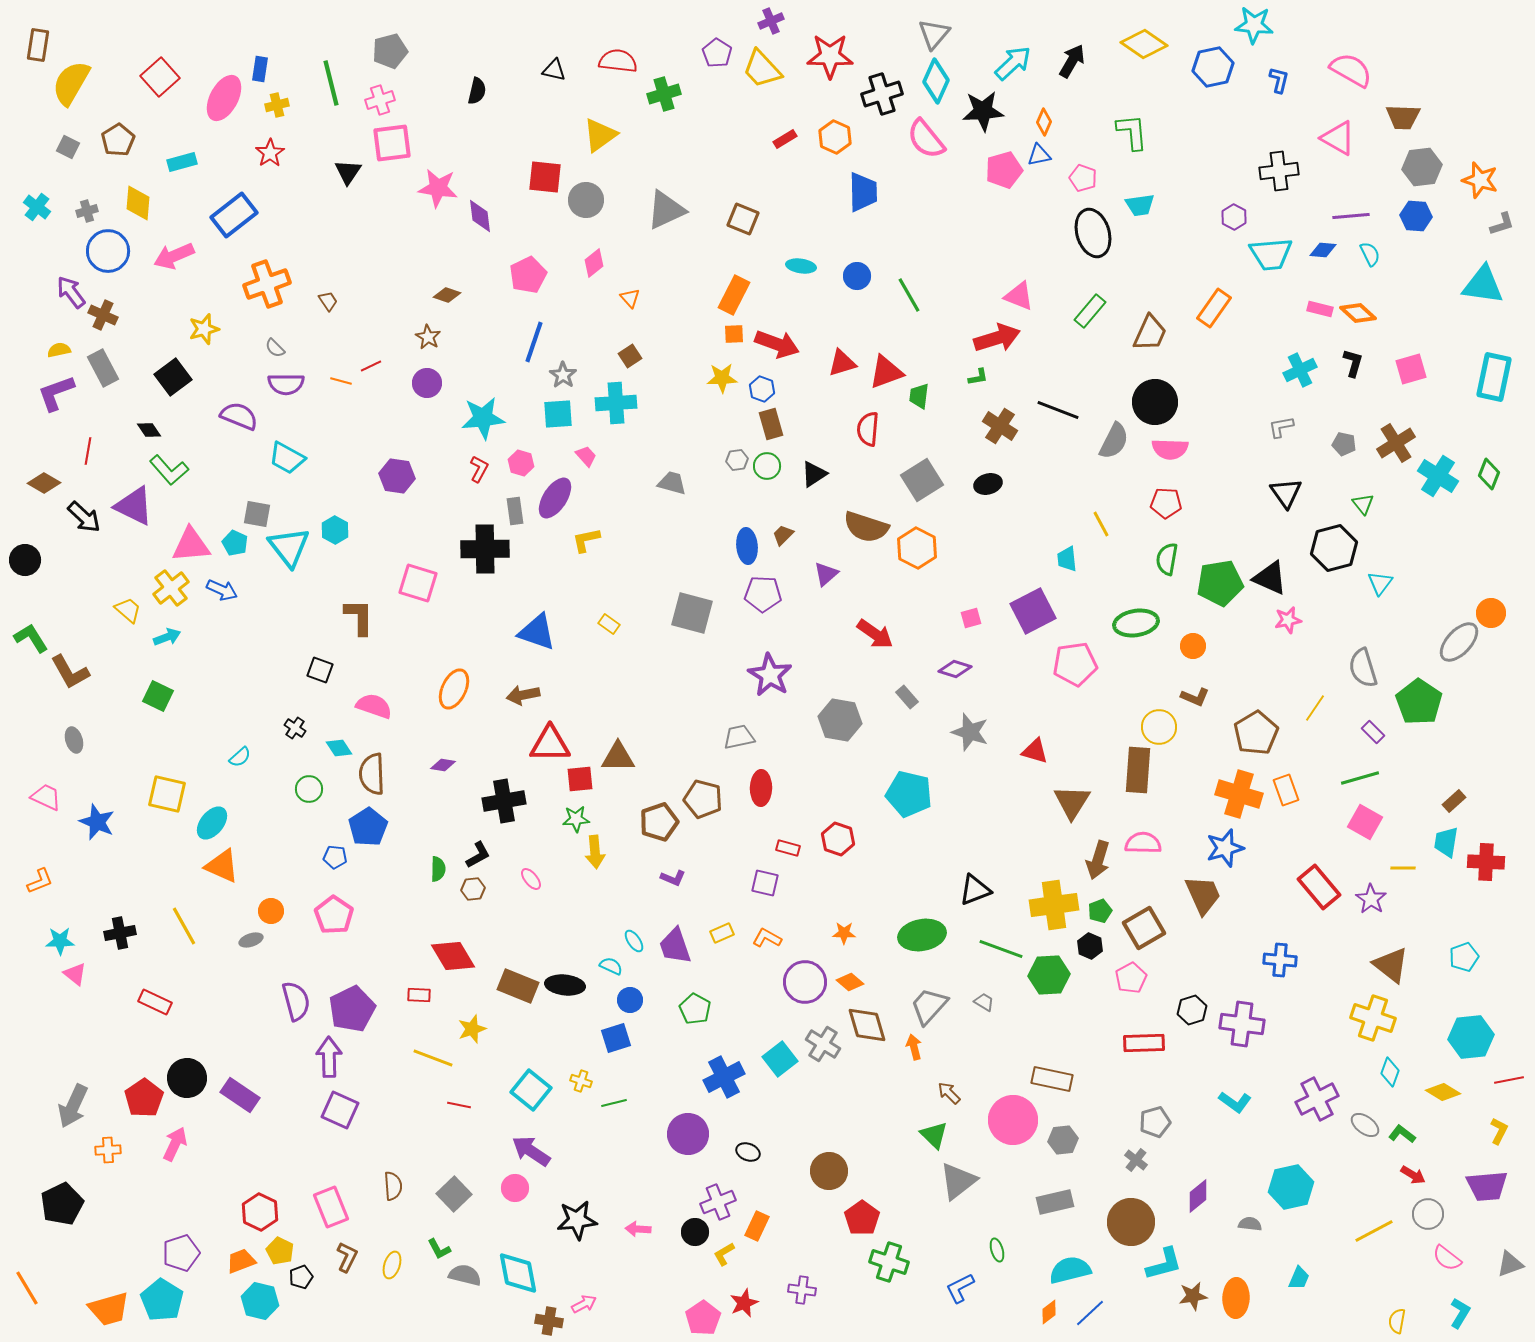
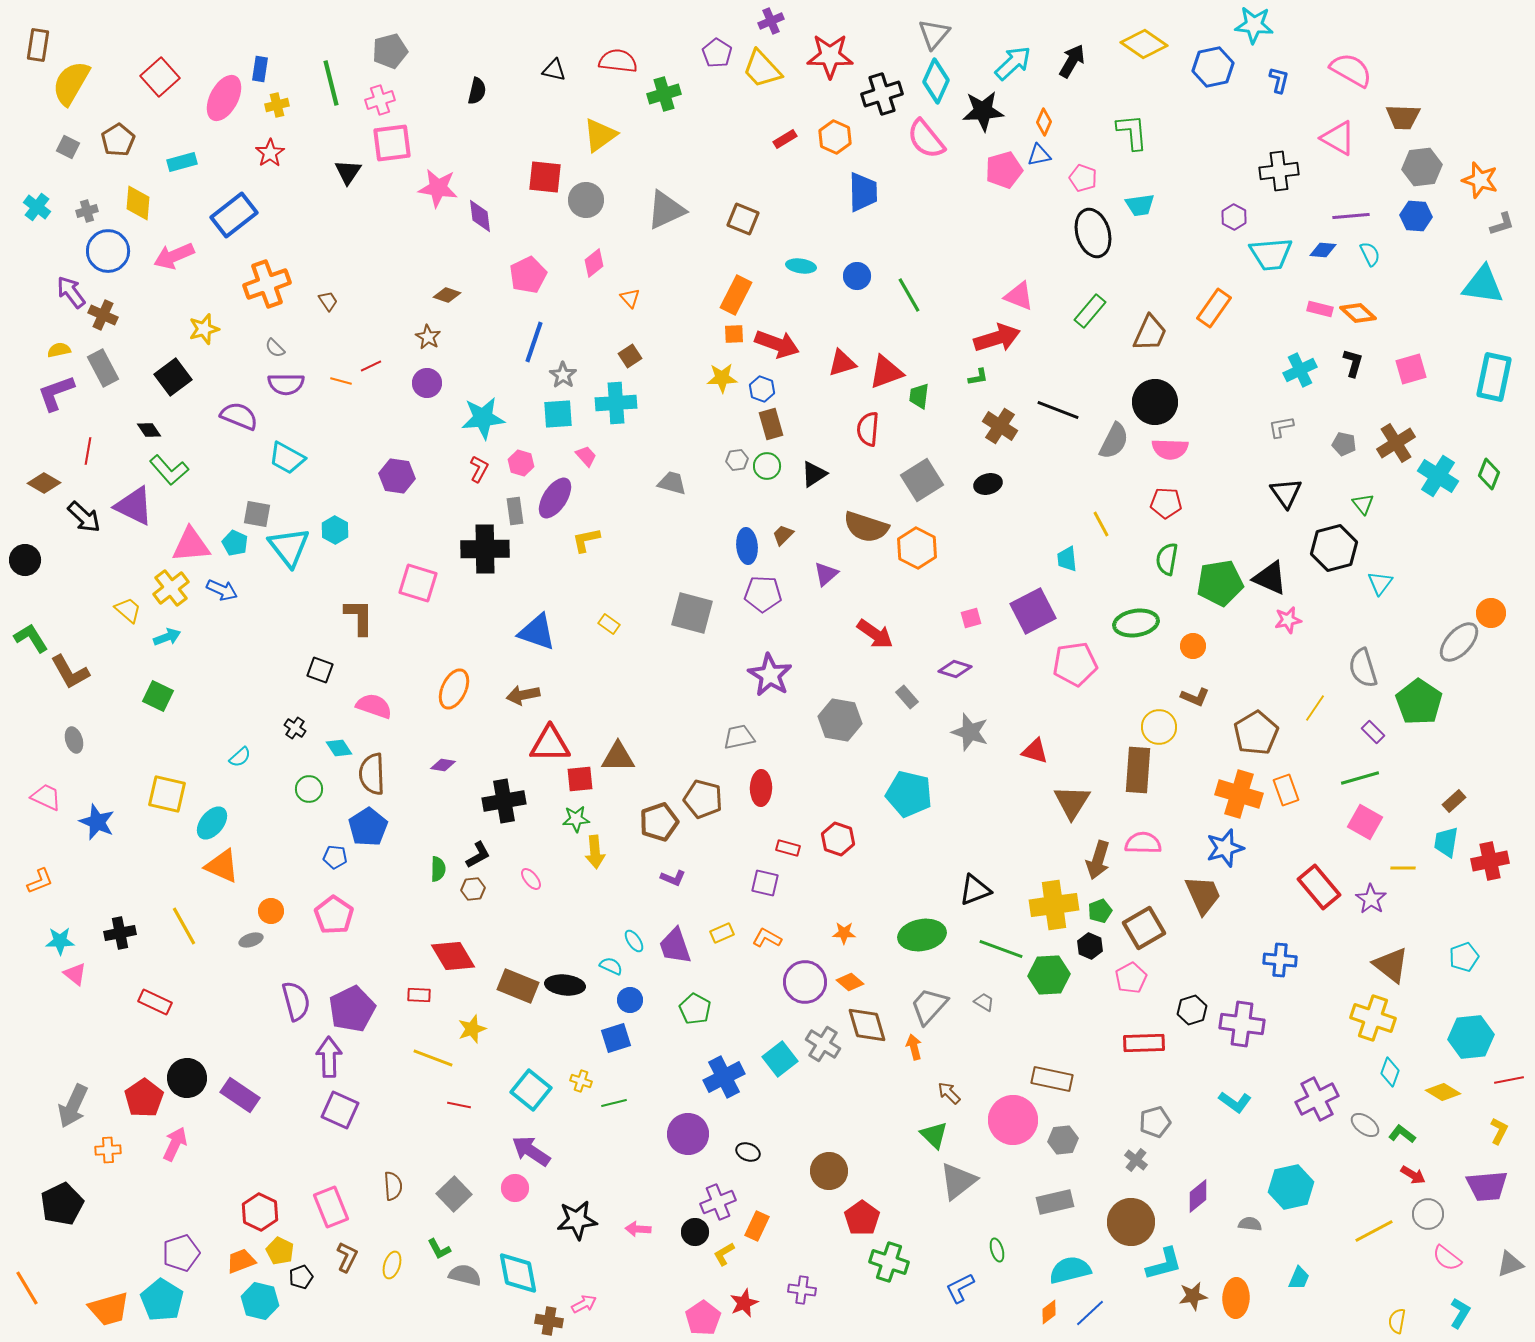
orange rectangle at (734, 295): moved 2 px right
red cross at (1486, 862): moved 4 px right, 1 px up; rotated 15 degrees counterclockwise
